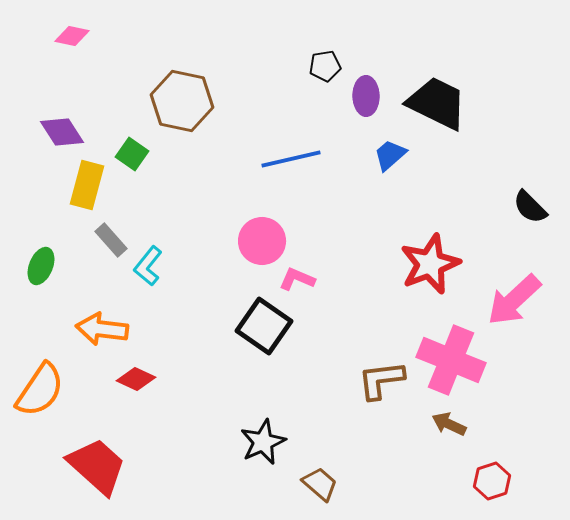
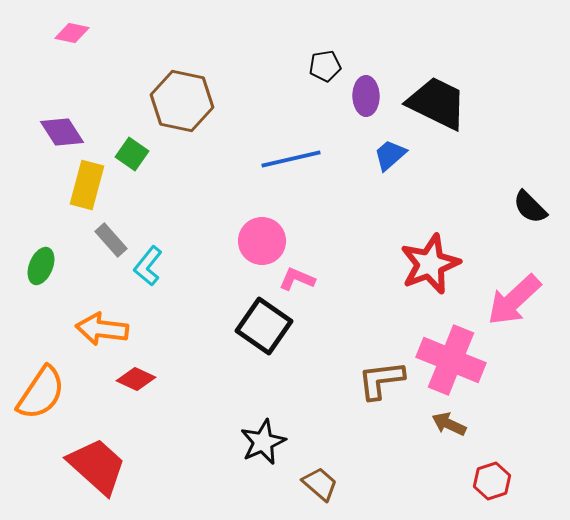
pink diamond: moved 3 px up
orange semicircle: moved 1 px right, 3 px down
